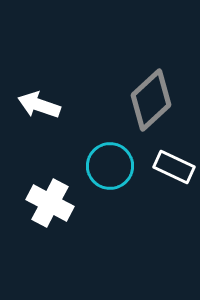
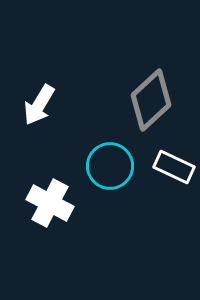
white arrow: rotated 78 degrees counterclockwise
